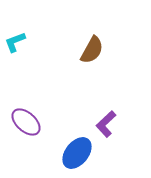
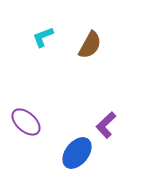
cyan L-shape: moved 28 px right, 5 px up
brown semicircle: moved 2 px left, 5 px up
purple L-shape: moved 1 px down
